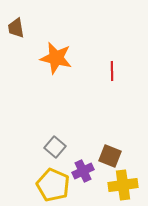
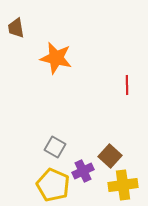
red line: moved 15 px right, 14 px down
gray square: rotated 10 degrees counterclockwise
brown square: rotated 20 degrees clockwise
